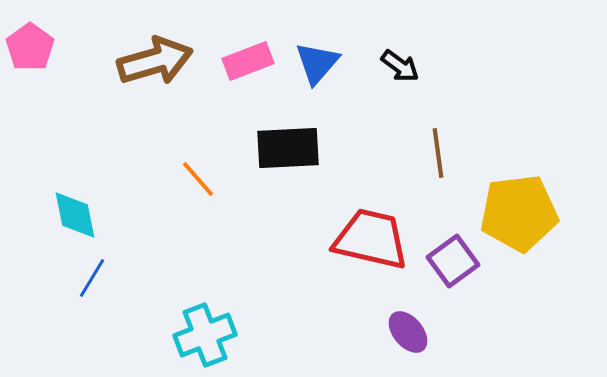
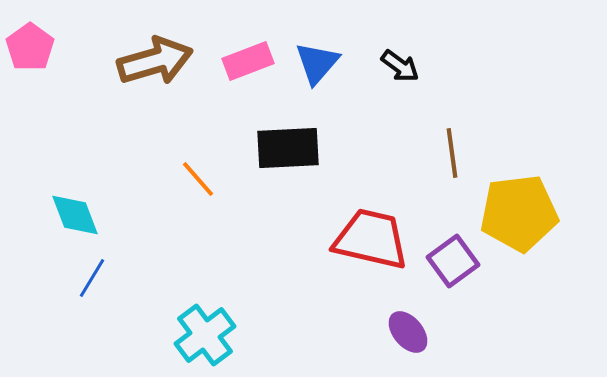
brown line: moved 14 px right
cyan diamond: rotated 10 degrees counterclockwise
cyan cross: rotated 16 degrees counterclockwise
